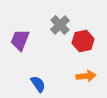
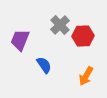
red hexagon: moved 5 px up; rotated 10 degrees clockwise
orange arrow: rotated 126 degrees clockwise
blue semicircle: moved 6 px right, 19 px up
